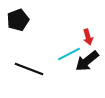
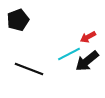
red arrow: rotated 77 degrees clockwise
